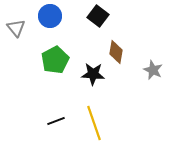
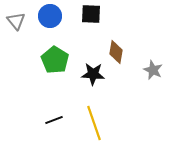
black square: moved 7 px left, 2 px up; rotated 35 degrees counterclockwise
gray triangle: moved 7 px up
green pentagon: rotated 12 degrees counterclockwise
black line: moved 2 px left, 1 px up
